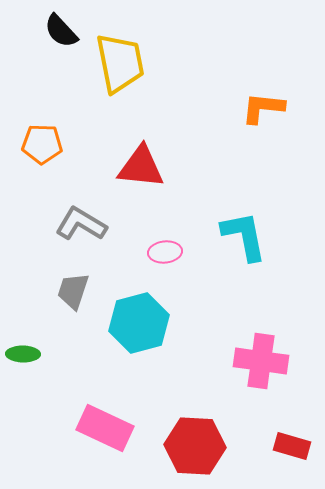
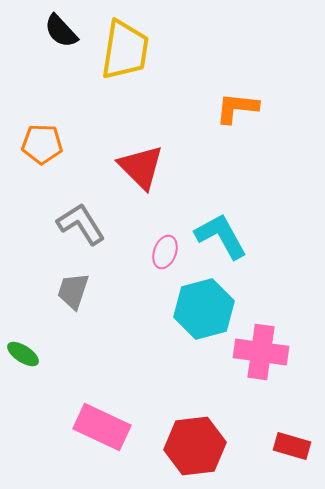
yellow trapezoid: moved 5 px right, 13 px up; rotated 20 degrees clockwise
orange L-shape: moved 26 px left
red triangle: rotated 39 degrees clockwise
gray L-shape: rotated 27 degrees clockwise
cyan L-shape: moved 23 px left; rotated 18 degrees counterclockwise
pink ellipse: rotated 64 degrees counterclockwise
cyan hexagon: moved 65 px right, 14 px up
green ellipse: rotated 32 degrees clockwise
pink cross: moved 9 px up
pink rectangle: moved 3 px left, 1 px up
red hexagon: rotated 10 degrees counterclockwise
